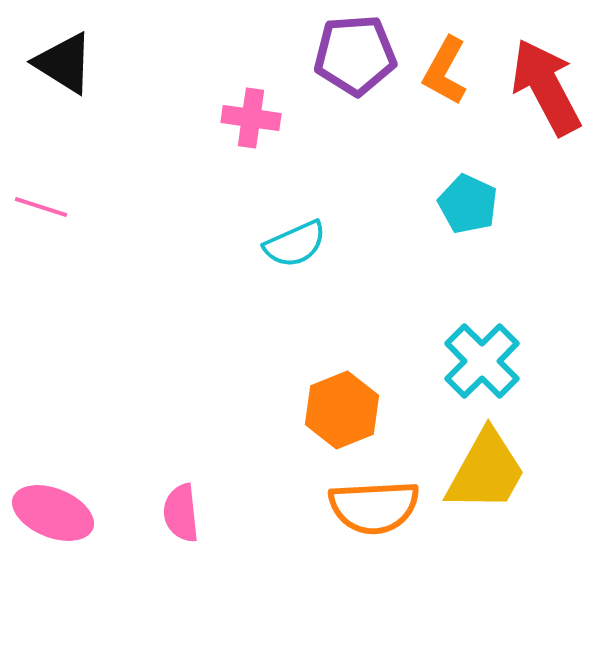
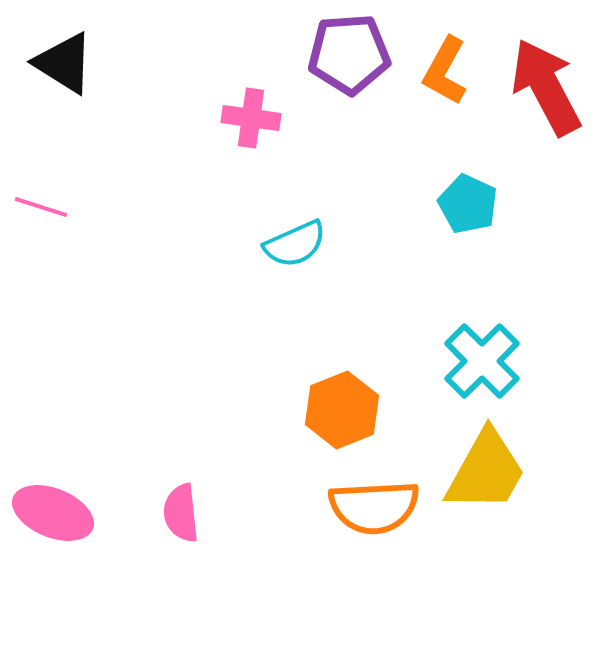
purple pentagon: moved 6 px left, 1 px up
